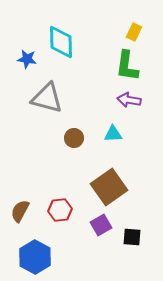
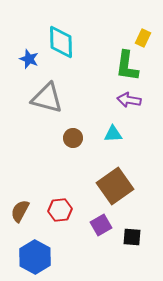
yellow rectangle: moved 9 px right, 6 px down
blue star: moved 2 px right; rotated 12 degrees clockwise
brown circle: moved 1 px left
brown square: moved 6 px right, 1 px up
